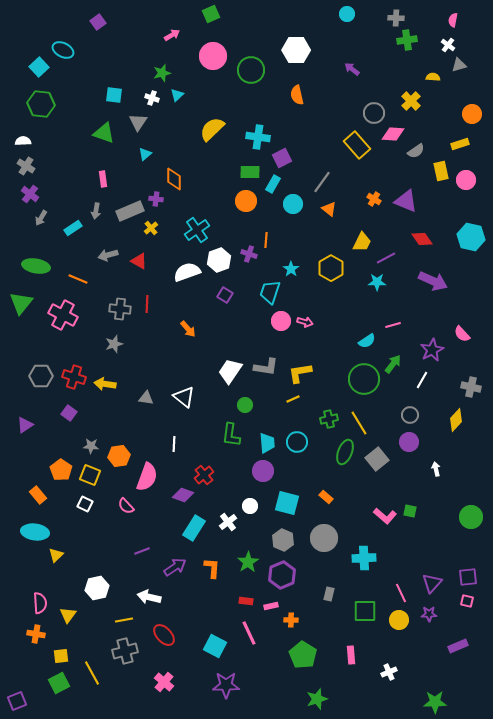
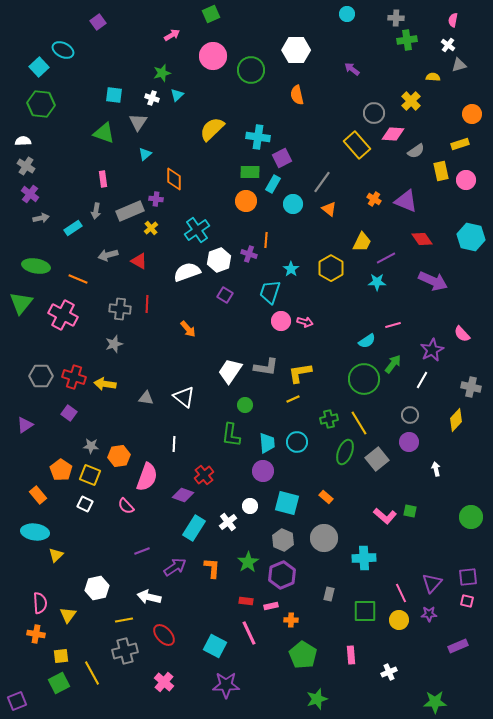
gray arrow at (41, 218): rotated 133 degrees counterclockwise
